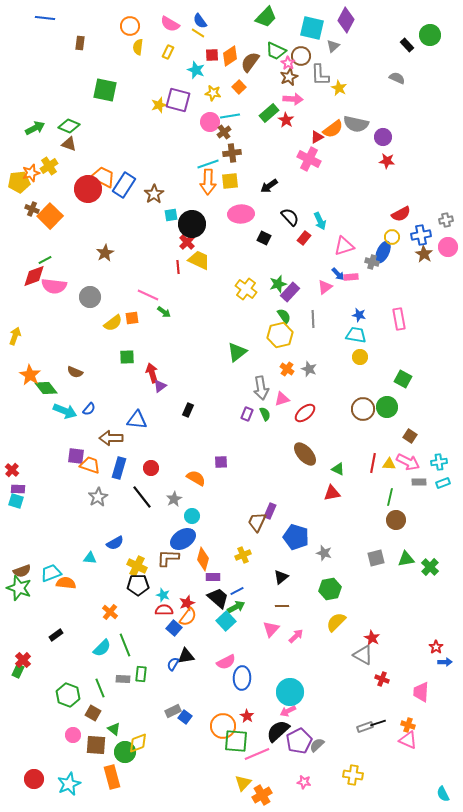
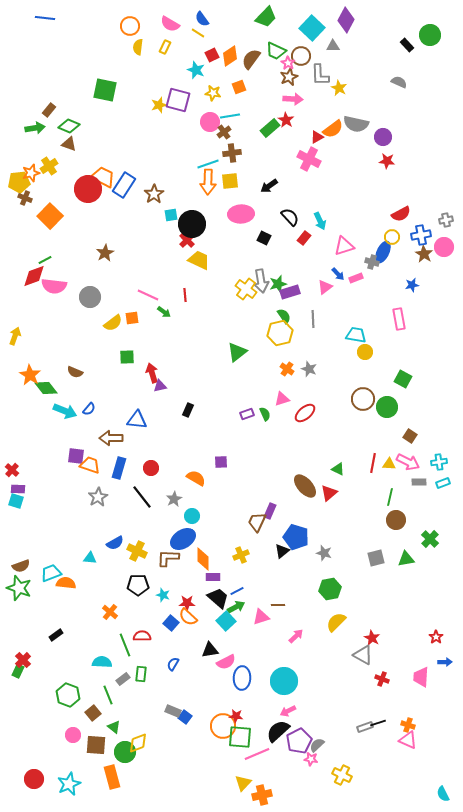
blue semicircle at (200, 21): moved 2 px right, 2 px up
cyan square at (312, 28): rotated 30 degrees clockwise
brown rectangle at (80, 43): moved 31 px left, 67 px down; rotated 32 degrees clockwise
gray triangle at (333, 46): rotated 40 degrees clockwise
yellow rectangle at (168, 52): moved 3 px left, 5 px up
red square at (212, 55): rotated 24 degrees counterclockwise
brown semicircle at (250, 62): moved 1 px right, 3 px up
gray semicircle at (397, 78): moved 2 px right, 4 px down
orange square at (239, 87): rotated 24 degrees clockwise
green rectangle at (269, 113): moved 1 px right, 15 px down
green arrow at (35, 128): rotated 18 degrees clockwise
brown cross at (32, 209): moved 7 px left, 11 px up
red cross at (187, 242): moved 2 px up
pink circle at (448, 247): moved 4 px left
red line at (178, 267): moved 7 px right, 28 px down
pink rectangle at (351, 277): moved 5 px right, 1 px down; rotated 16 degrees counterclockwise
purple rectangle at (290, 292): rotated 30 degrees clockwise
blue star at (359, 315): moved 53 px right, 30 px up; rotated 24 degrees counterclockwise
yellow hexagon at (280, 335): moved 2 px up
yellow circle at (360, 357): moved 5 px right, 5 px up
purple triangle at (160, 386): rotated 24 degrees clockwise
gray arrow at (261, 388): moved 107 px up
brown circle at (363, 409): moved 10 px up
purple rectangle at (247, 414): rotated 48 degrees clockwise
brown ellipse at (305, 454): moved 32 px down
red triangle at (332, 493): moved 3 px left; rotated 30 degrees counterclockwise
yellow cross at (243, 555): moved 2 px left
orange diamond at (203, 559): rotated 15 degrees counterclockwise
yellow cross at (137, 566): moved 15 px up
green cross at (430, 567): moved 28 px up
brown semicircle at (22, 571): moved 1 px left, 5 px up
black triangle at (281, 577): moved 1 px right, 26 px up
red star at (187, 603): rotated 21 degrees clockwise
brown line at (282, 606): moved 4 px left, 1 px up
red semicircle at (164, 610): moved 22 px left, 26 px down
orange semicircle at (188, 617): rotated 96 degrees clockwise
blue square at (174, 628): moved 3 px left, 5 px up
pink triangle at (271, 629): moved 10 px left, 12 px up; rotated 30 degrees clockwise
red star at (436, 647): moved 10 px up
cyan semicircle at (102, 648): moved 14 px down; rotated 132 degrees counterclockwise
black triangle at (186, 656): moved 24 px right, 6 px up
gray rectangle at (123, 679): rotated 40 degrees counterclockwise
green line at (100, 688): moved 8 px right, 7 px down
cyan circle at (290, 692): moved 6 px left, 11 px up
pink trapezoid at (421, 692): moved 15 px up
gray rectangle at (173, 711): rotated 49 degrees clockwise
brown square at (93, 713): rotated 21 degrees clockwise
red star at (247, 716): moved 11 px left; rotated 24 degrees counterclockwise
green triangle at (114, 729): moved 2 px up
green square at (236, 741): moved 4 px right, 4 px up
yellow cross at (353, 775): moved 11 px left; rotated 18 degrees clockwise
pink star at (304, 782): moved 7 px right, 23 px up
orange cross at (262, 795): rotated 18 degrees clockwise
